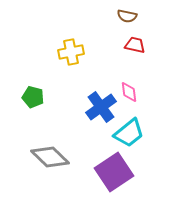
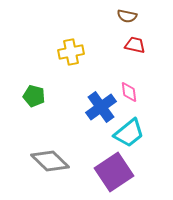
green pentagon: moved 1 px right, 1 px up
gray diamond: moved 4 px down
